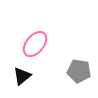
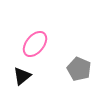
gray pentagon: moved 2 px up; rotated 15 degrees clockwise
